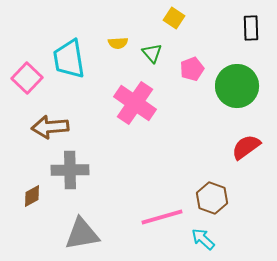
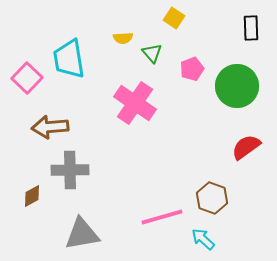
yellow semicircle: moved 5 px right, 5 px up
